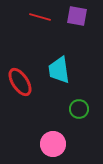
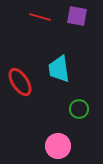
cyan trapezoid: moved 1 px up
pink circle: moved 5 px right, 2 px down
